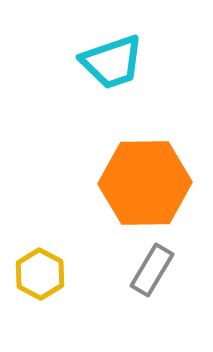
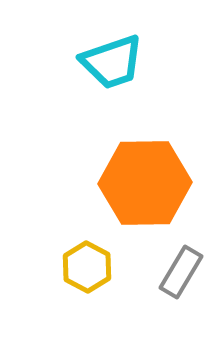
gray rectangle: moved 29 px right, 2 px down
yellow hexagon: moved 47 px right, 7 px up
